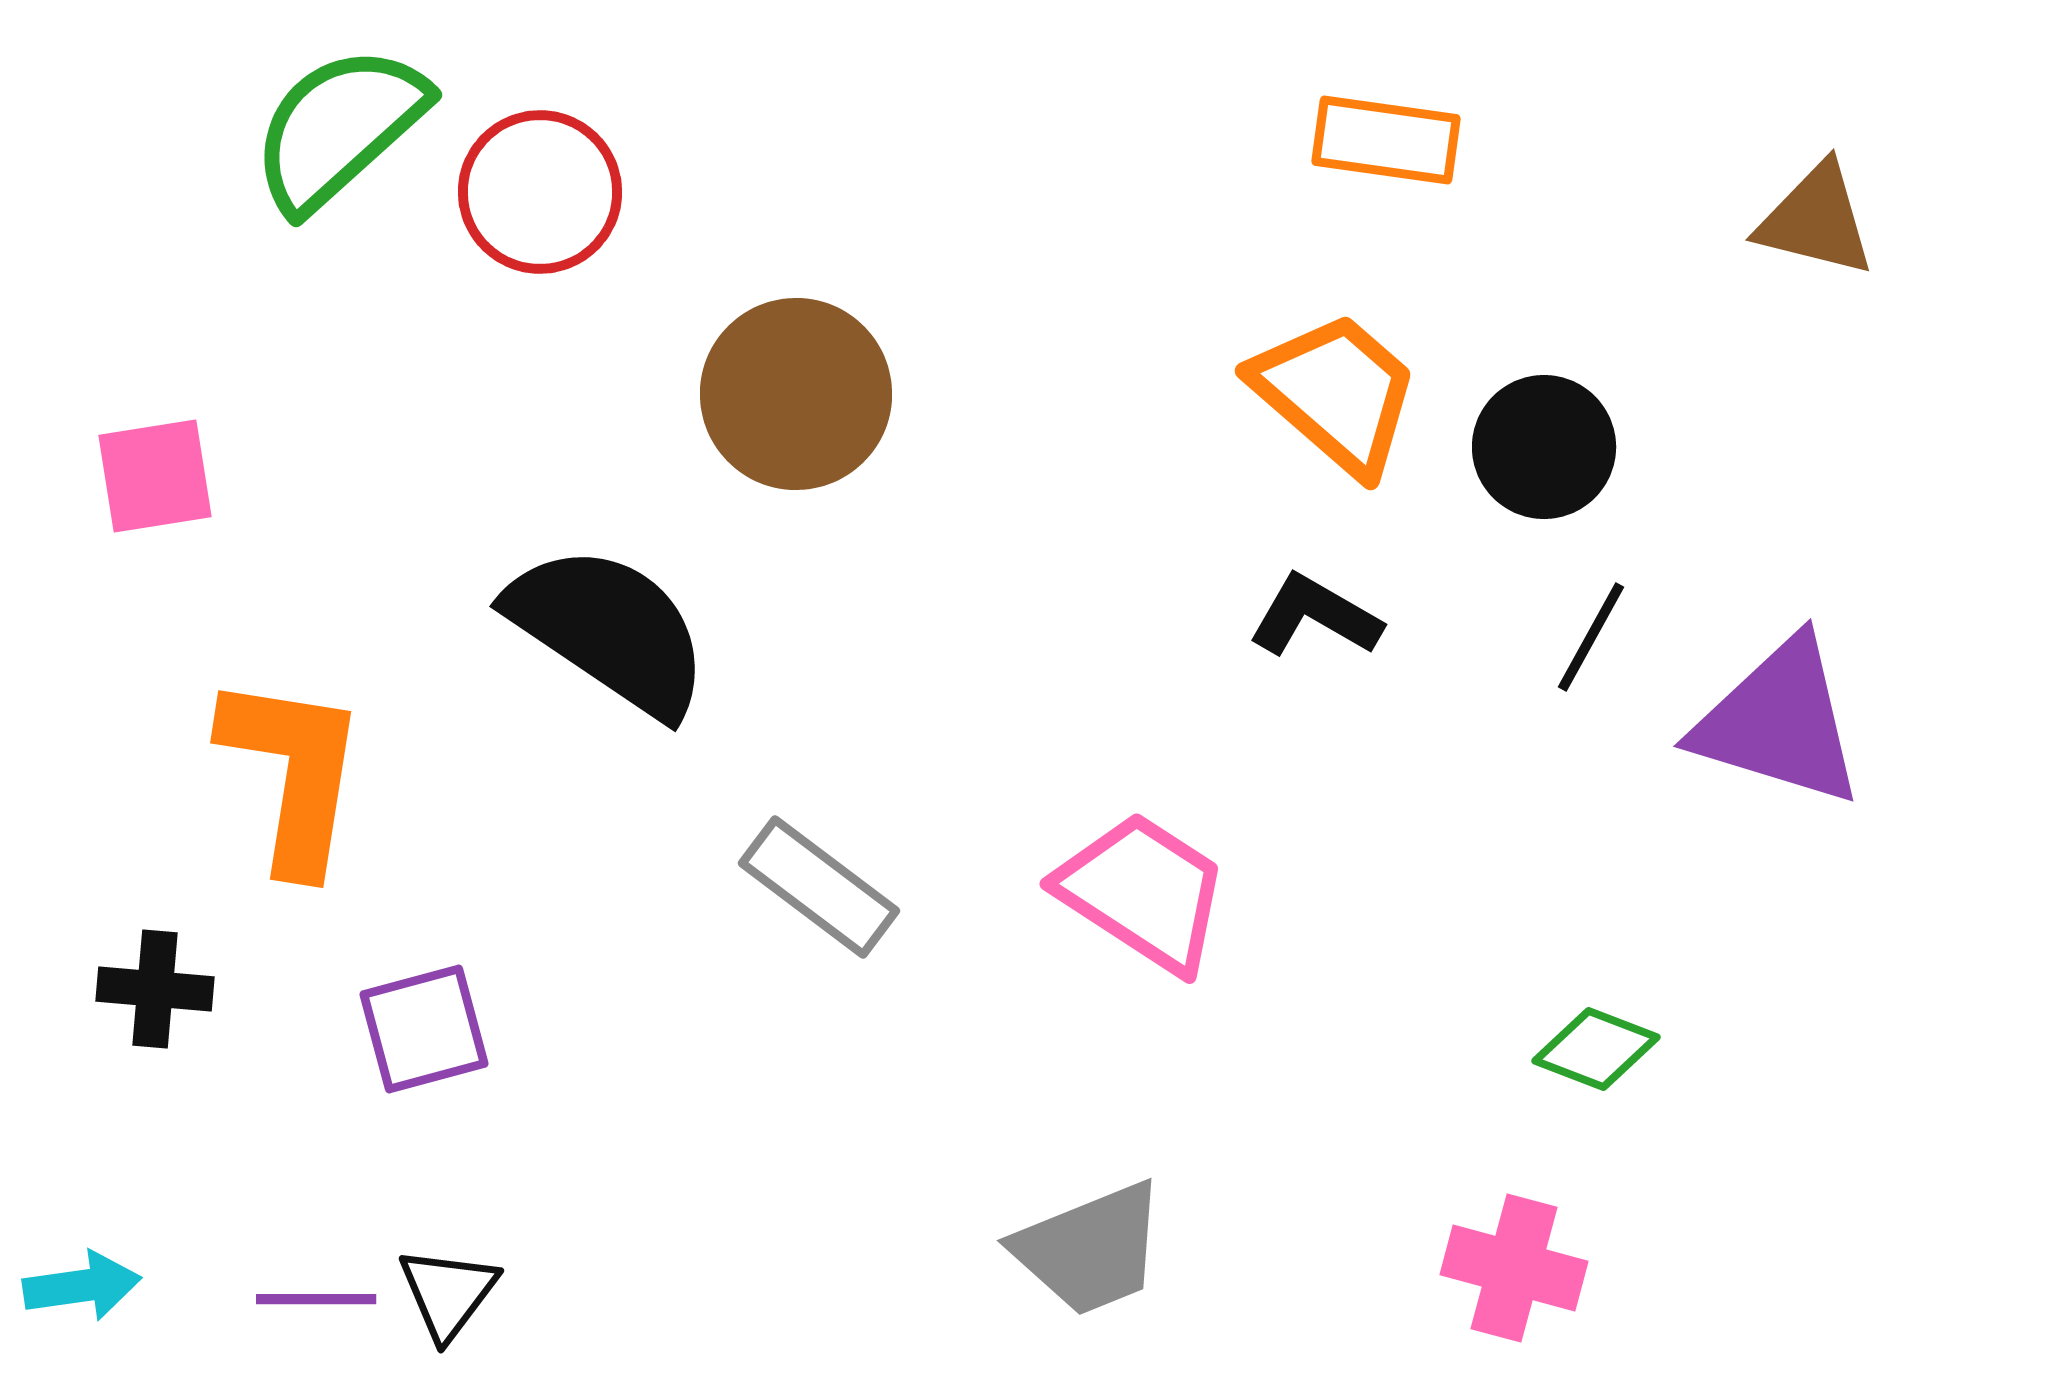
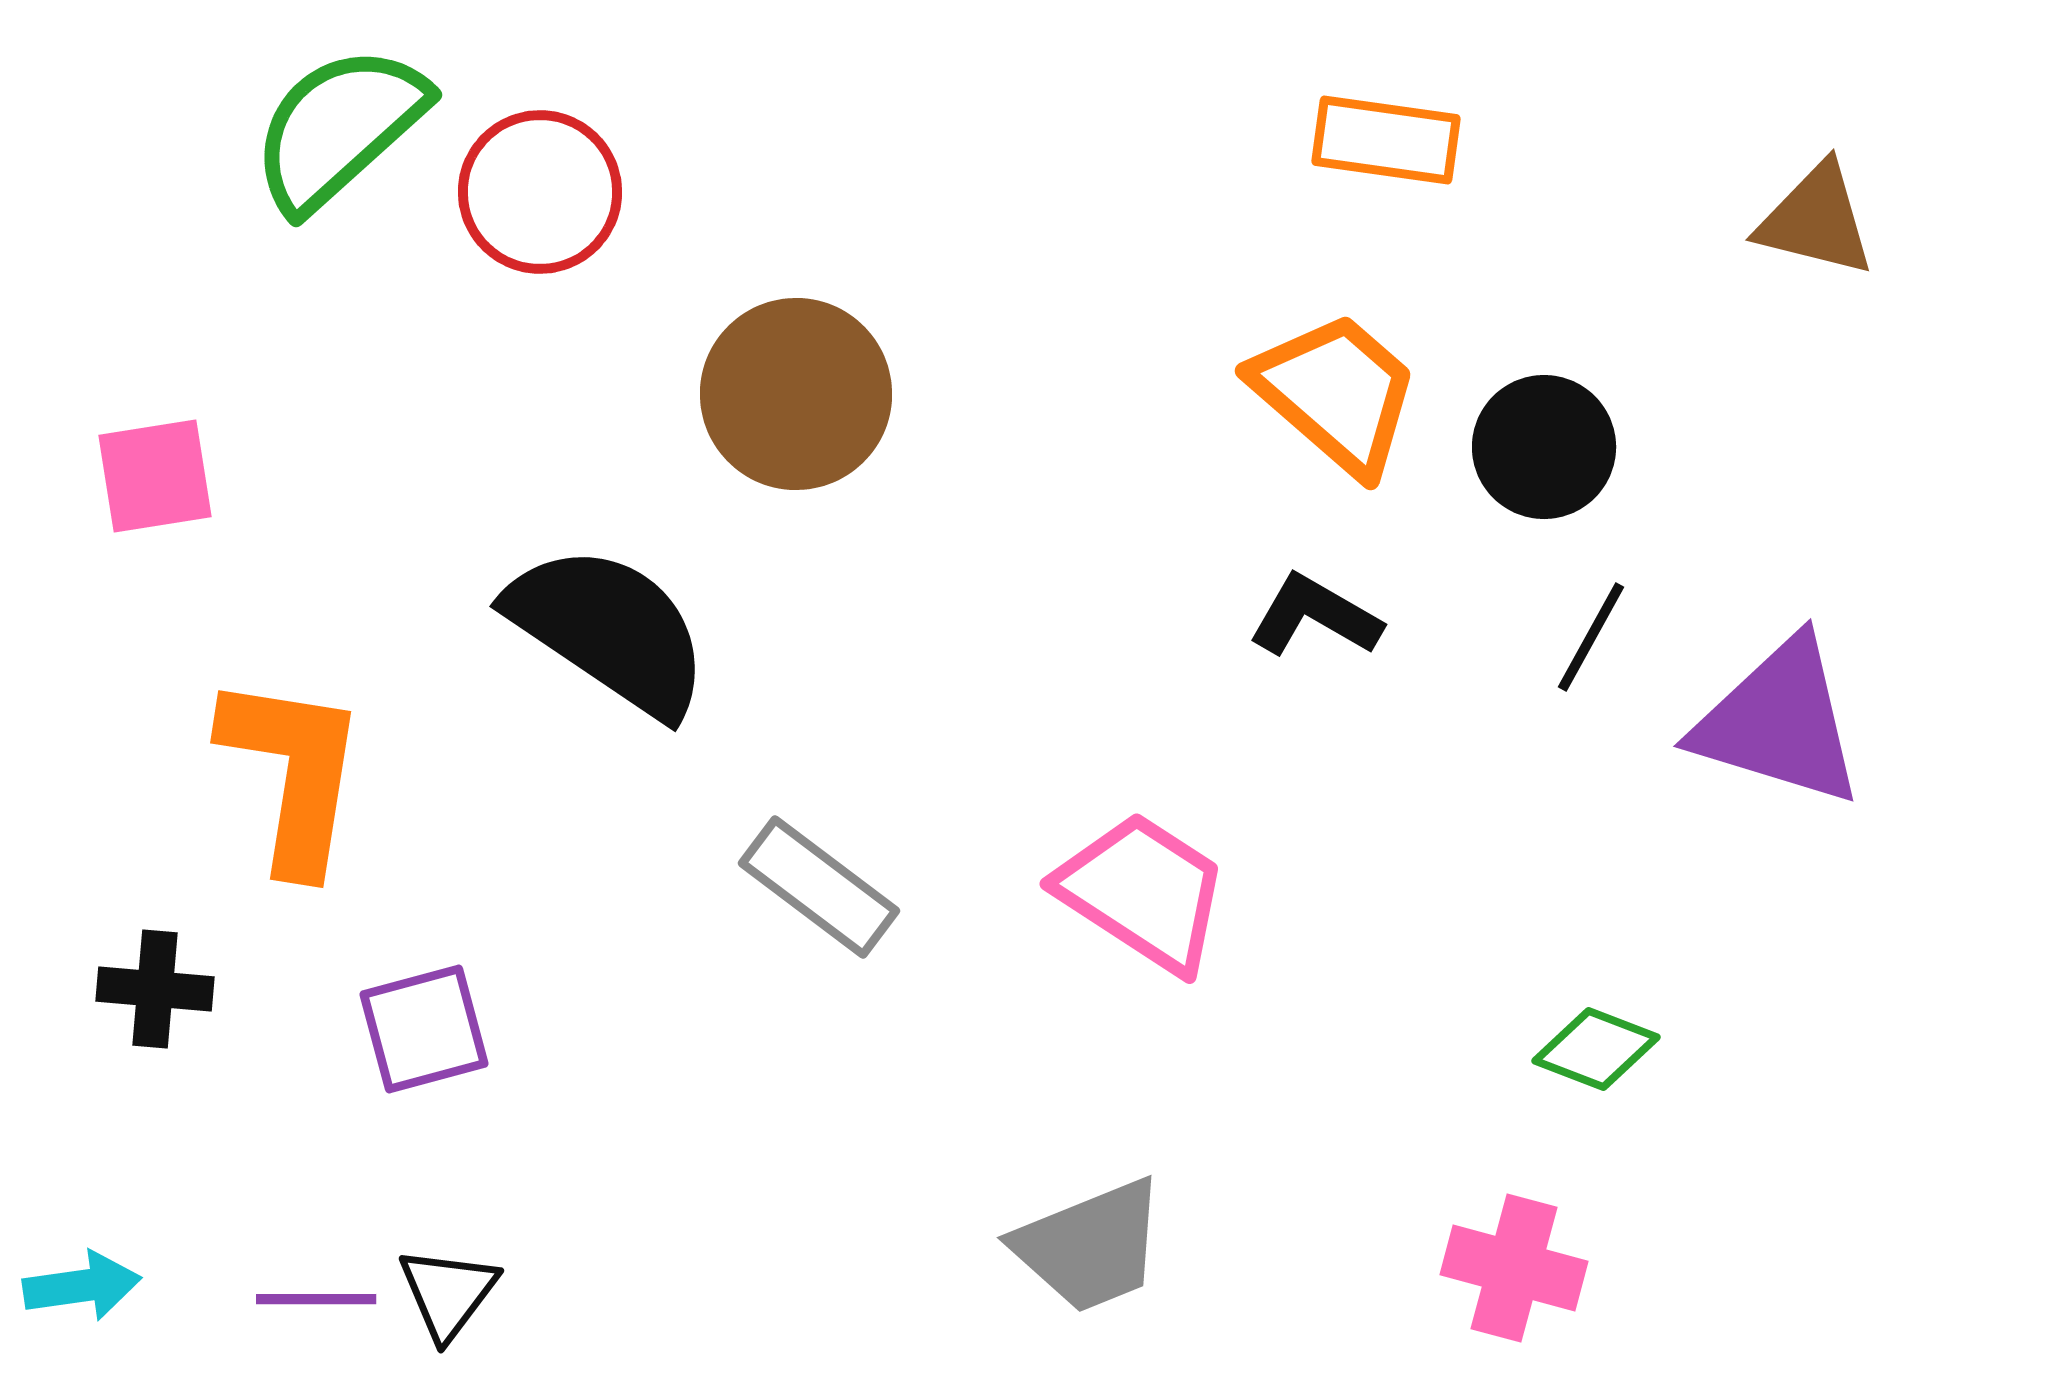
gray trapezoid: moved 3 px up
